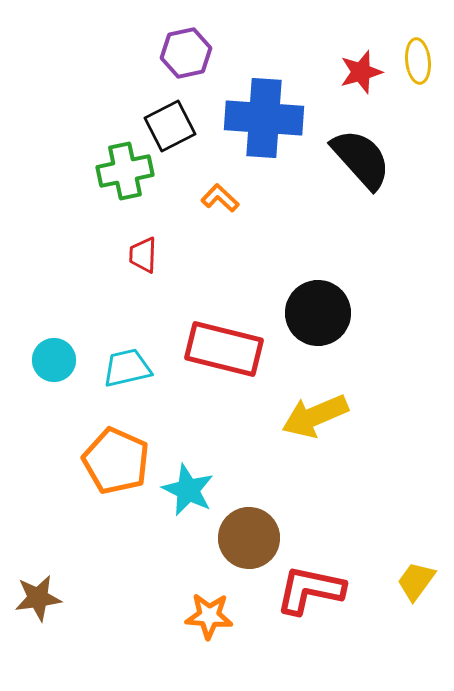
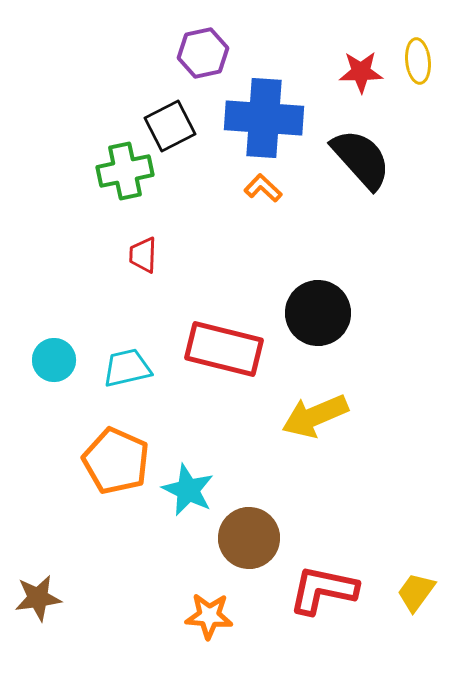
purple hexagon: moved 17 px right
red star: rotated 15 degrees clockwise
orange L-shape: moved 43 px right, 10 px up
yellow trapezoid: moved 11 px down
red L-shape: moved 13 px right
